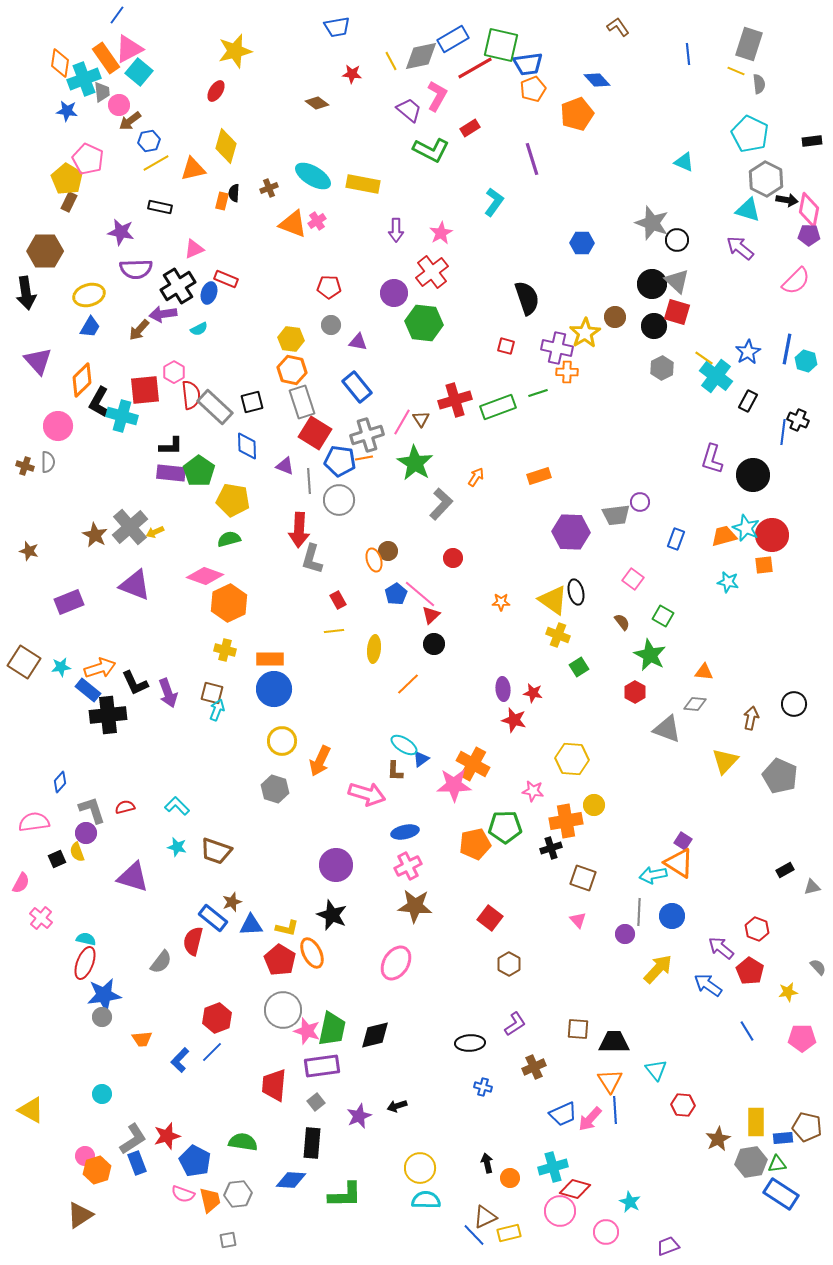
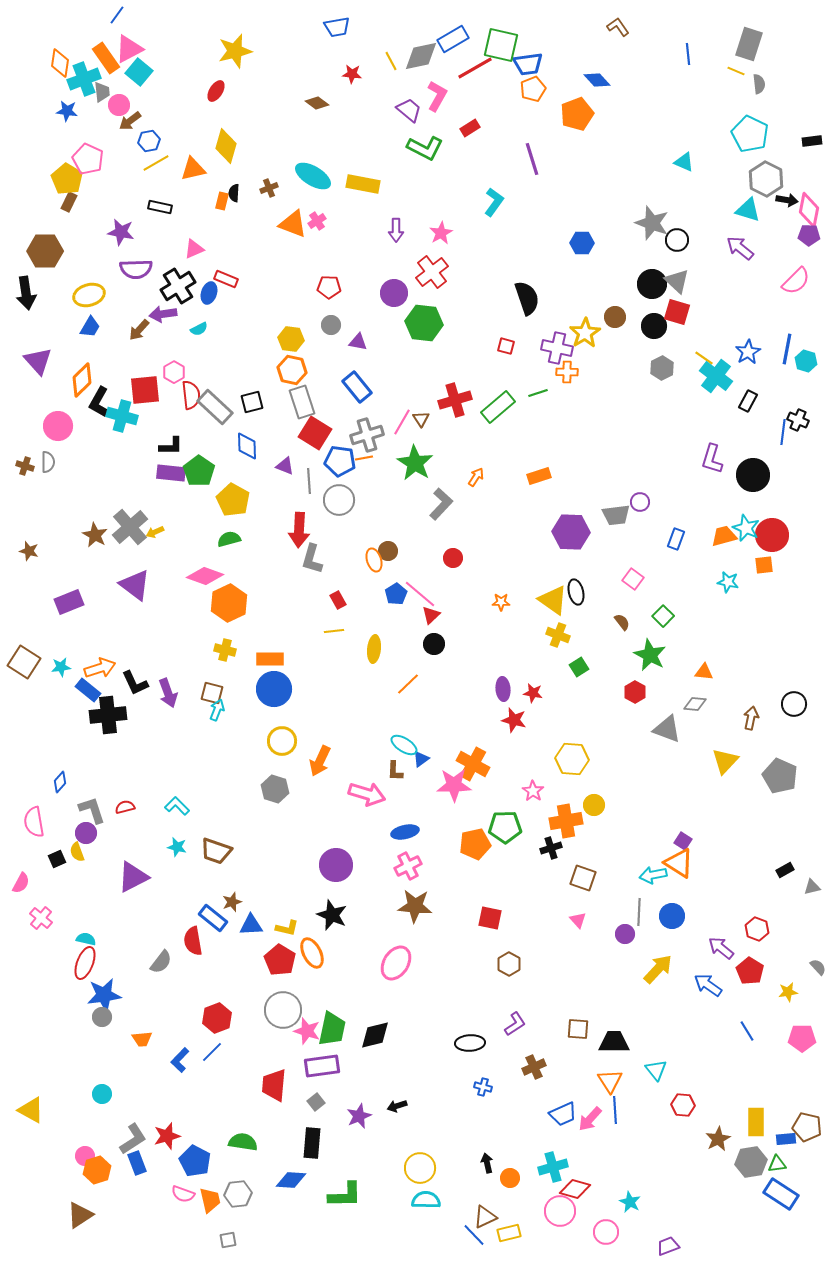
green L-shape at (431, 150): moved 6 px left, 2 px up
green rectangle at (498, 407): rotated 20 degrees counterclockwise
yellow pentagon at (233, 500): rotated 20 degrees clockwise
purple triangle at (135, 585): rotated 16 degrees clockwise
green square at (663, 616): rotated 15 degrees clockwise
pink star at (533, 791): rotated 25 degrees clockwise
pink semicircle at (34, 822): rotated 92 degrees counterclockwise
purple triangle at (133, 877): rotated 44 degrees counterclockwise
red square at (490, 918): rotated 25 degrees counterclockwise
red semicircle at (193, 941): rotated 24 degrees counterclockwise
blue rectangle at (783, 1138): moved 3 px right, 1 px down
